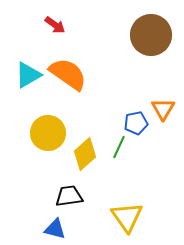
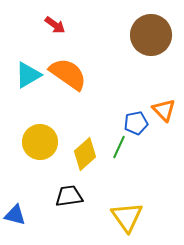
orange triangle: moved 1 px right, 1 px down; rotated 15 degrees counterclockwise
yellow circle: moved 8 px left, 9 px down
blue triangle: moved 40 px left, 14 px up
